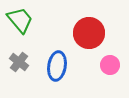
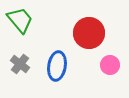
gray cross: moved 1 px right, 2 px down
